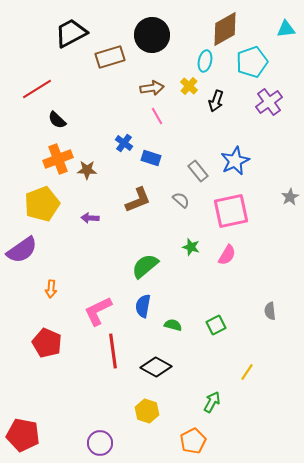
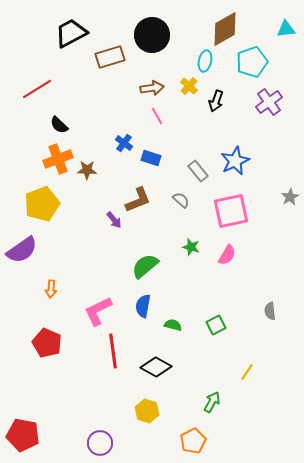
black semicircle at (57, 120): moved 2 px right, 5 px down
purple arrow at (90, 218): moved 24 px right, 2 px down; rotated 132 degrees counterclockwise
